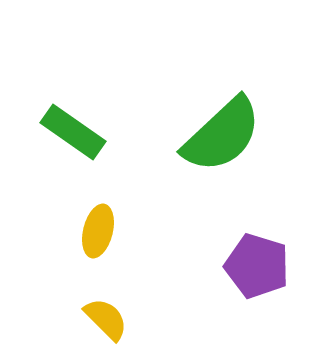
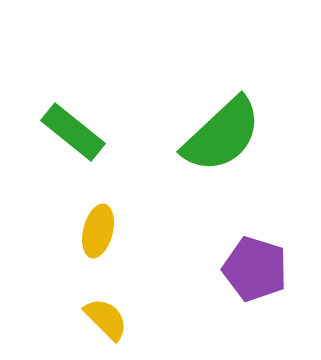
green rectangle: rotated 4 degrees clockwise
purple pentagon: moved 2 px left, 3 px down
